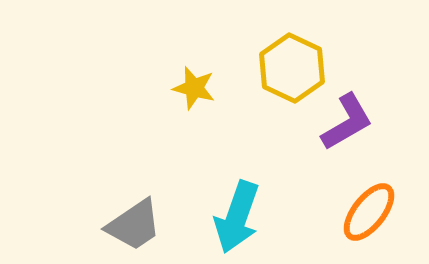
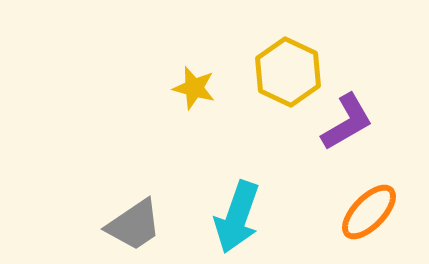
yellow hexagon: moved 4 px left, 4 px down
orange ellipse: rotated 6 degrees clockwise
